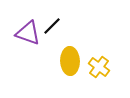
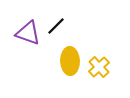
black line: moved 4 px right
yellow cross: rotated 10 degrees clockwise
